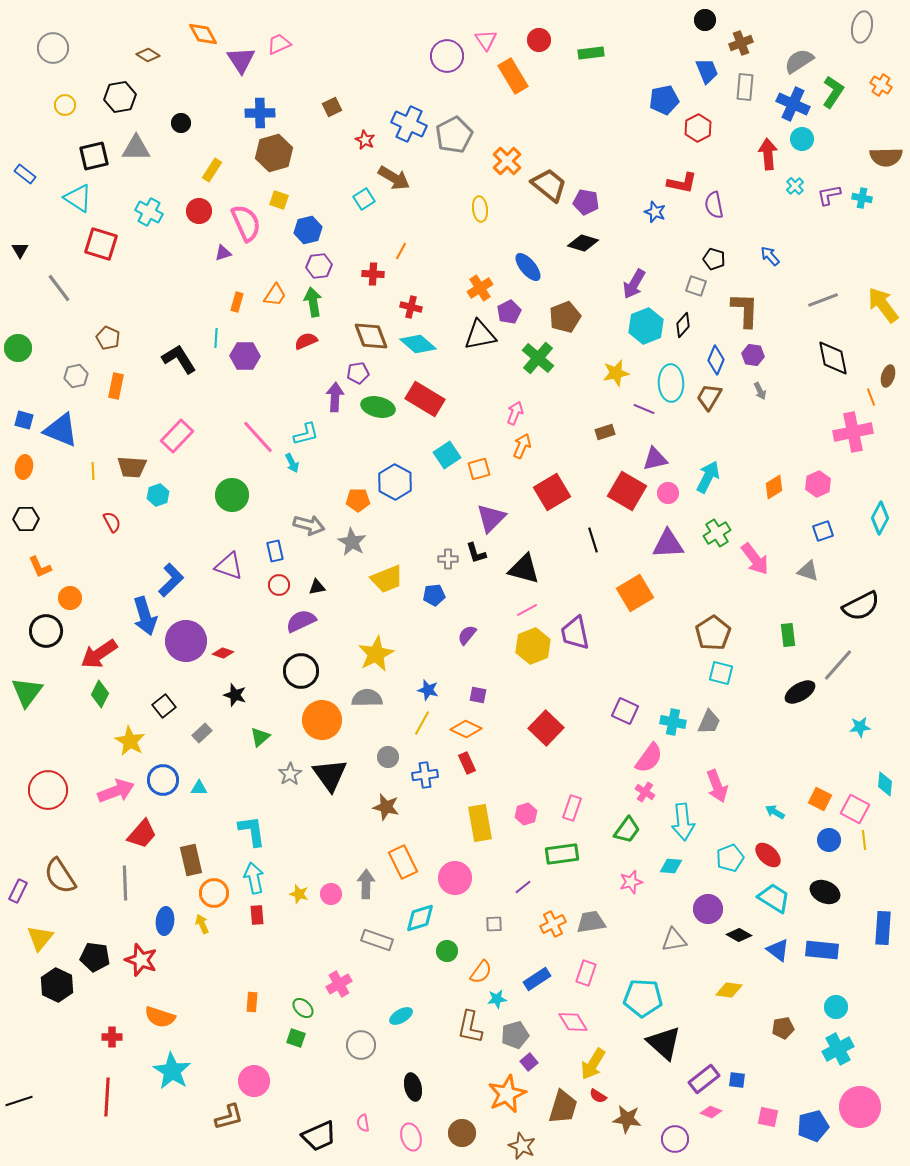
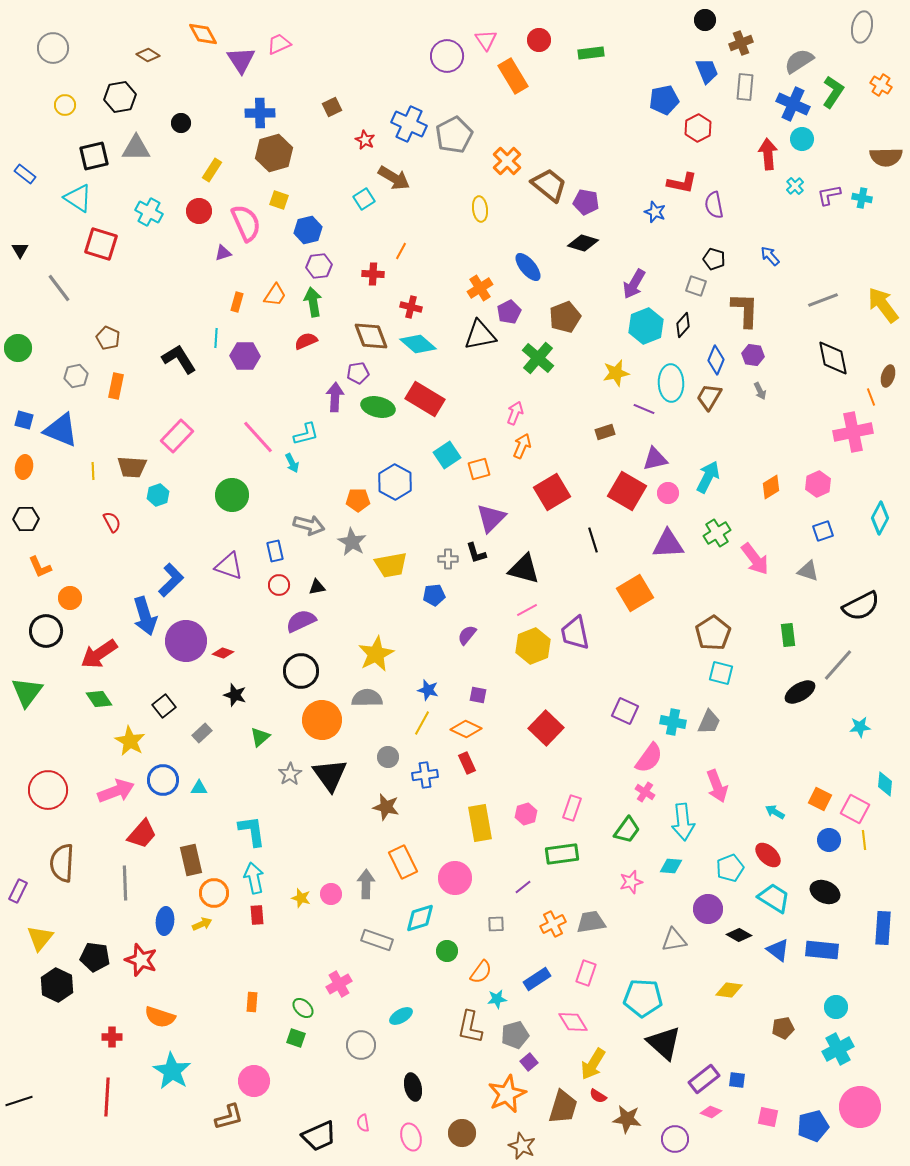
orange diamond at (774, 487): moved 3 px left
yellow trapezoid at (387, 579): moved 4 px right, 14 px up; rotated 12 degrees clockwise
green diamond at (100, 694): moved 1 px left, 5 px down; rotated 60 degrees counterclockwise
cyan pentagon at (730, 858): moved 10 px down
brown semicircle at (60, 876): moved 2 px right, 13 px up; rotated 36 degrees clockwise
yellow star at (299, 894): moved 2 px right, 4 px down
yellow arrow at (202, 924): rotated 90 degrees clockwise
gray square at (494, 924): moved 2 px right
